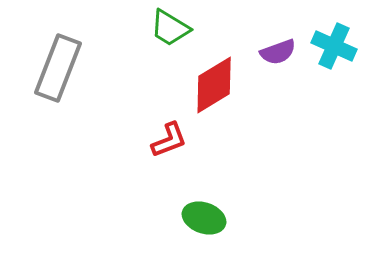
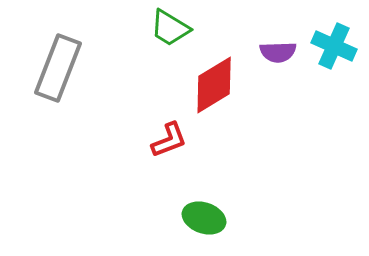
purple semicircle: rotated 18 degrees clockwise
